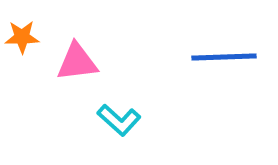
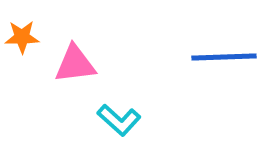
pink triangle: moved 2 px left, 2 px down
